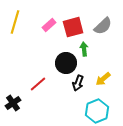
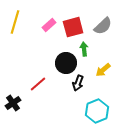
yellow arrow: moved 9 px up
